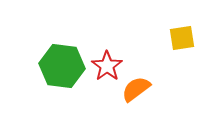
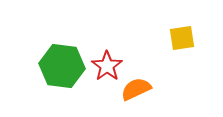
orange semicircle: rotated 12 degrees clockwise
